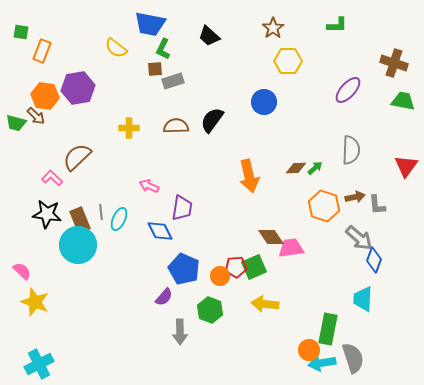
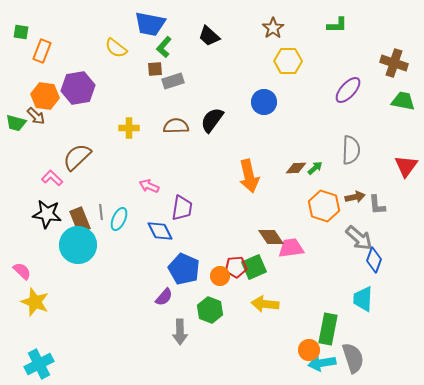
green L-shape at (163, 49): moved 1 px right, 2 px up; rotated 15 degrees clockwise
